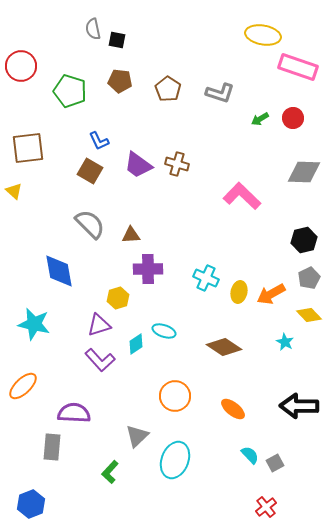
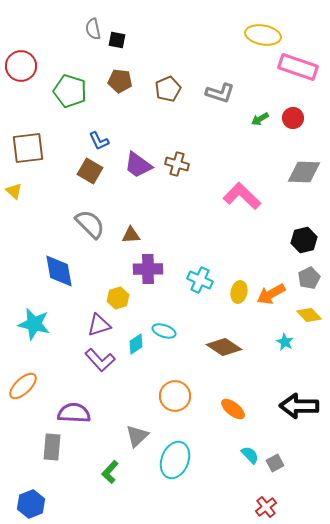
brown pentagon at (168, 89): rotated 15 degrees clockwise
cyan cross at (206, 278): moved 6 px left, 2 px down
